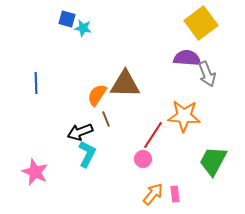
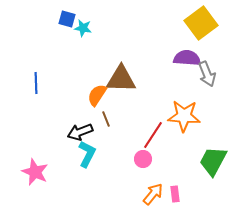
brown triangle: moved 4 px left, 5 px up
